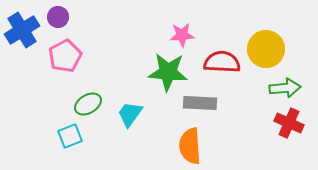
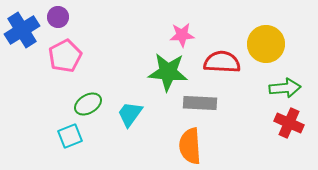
yellow circle: moved 5 px up
